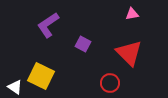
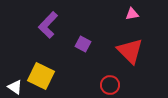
purple L-shape: rotated 12 degrees counterclockwise
red triangle: moved 1 px right, 2 px up
red circle: moved 2 px down
